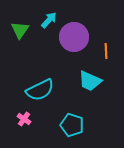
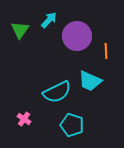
purple circle: moved 3 px right, 1 px up
cyan semicircle: moved 17 px right, 2 px down
